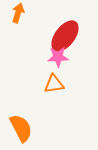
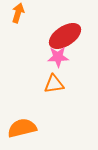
red ellipse: rotated 20 degrees clockwise
orange semicircle: moved 1 px right; rotated 76 degrees counterclockwise
